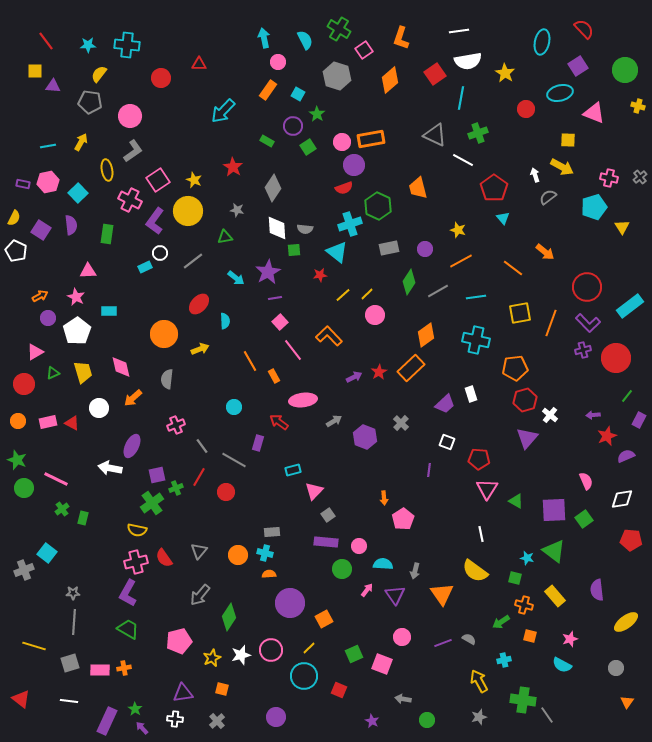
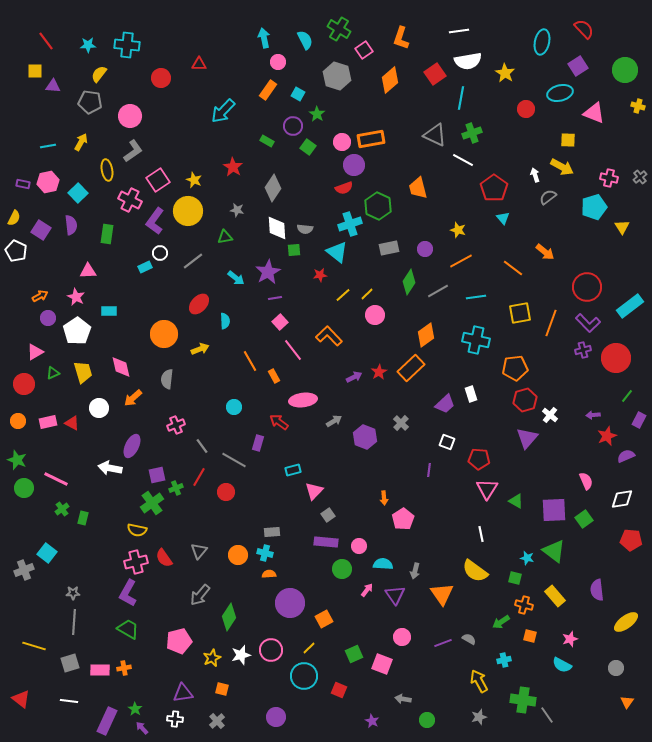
green cross at (478, 133): moved 6 px left
green square at (308, 147): rotated 21 degrees counterclockwise
